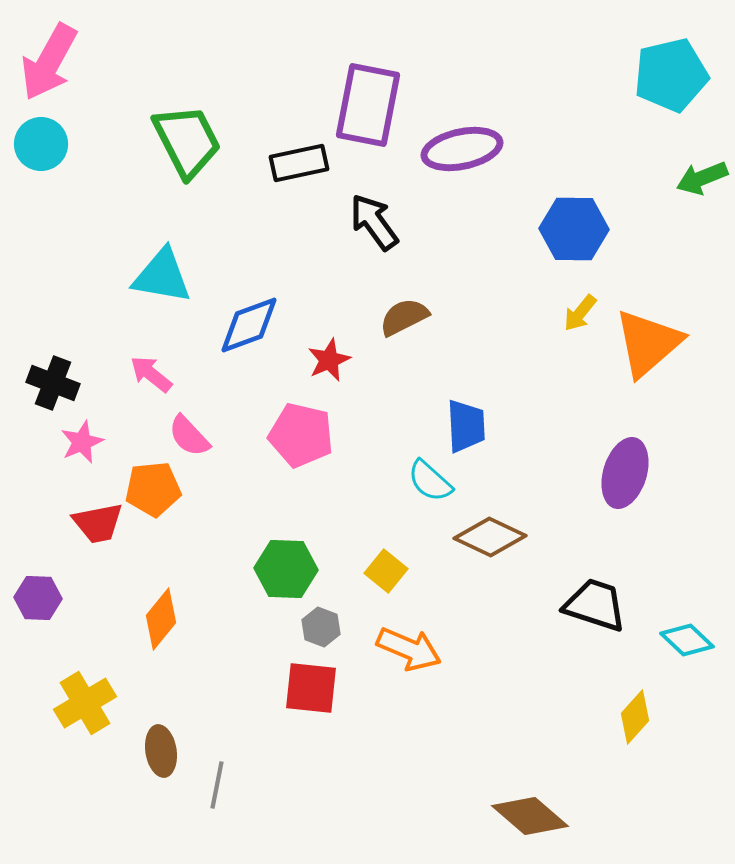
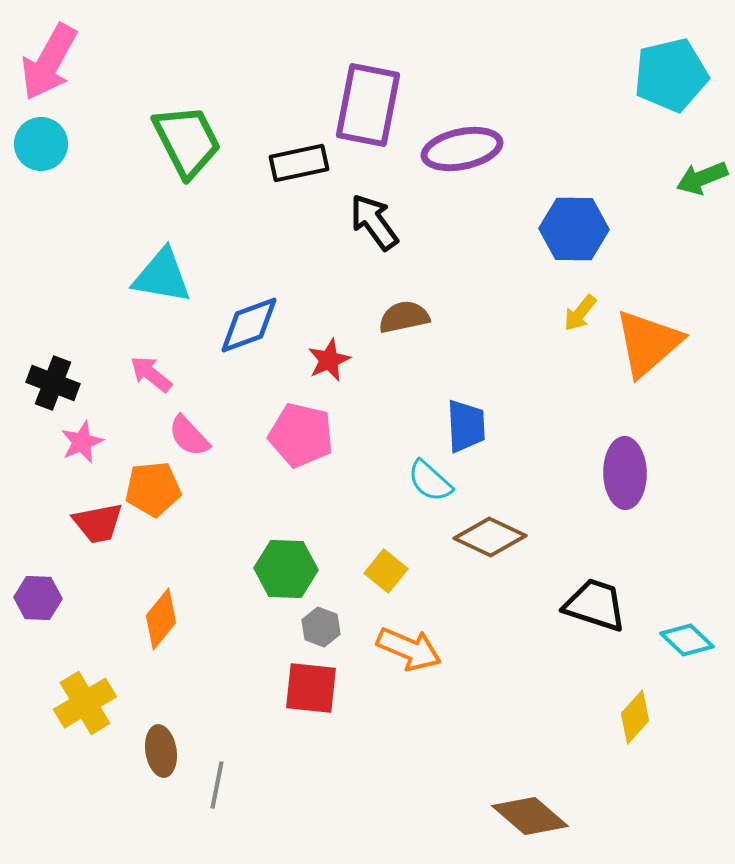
brown semicircle at (404, 317): rotated 15 degrees clockwise
purple ellipse at (625, 473): rotated 18 degrees counterclockwise
